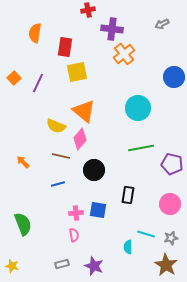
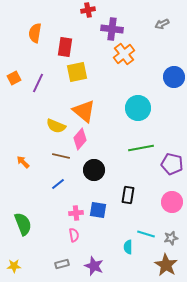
orange square: rotated 16 degrees clockwise
blue line: rotated 24 degrees counterclockwise
pink circle: moved 2 px right, 2 px up
yellow star: moved 2 px right; rotated 16 degrees counterclockwise
